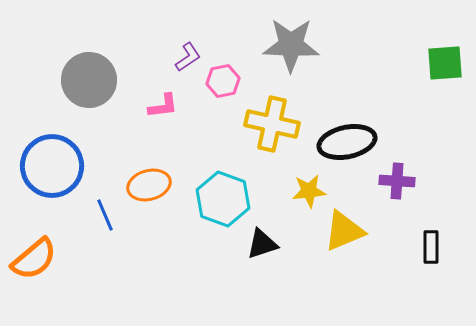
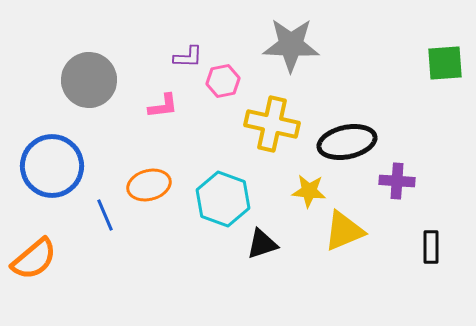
purple L-shape: rotated 36 degrees clockwise
yellow star: rotated 12 degrees clockwise
